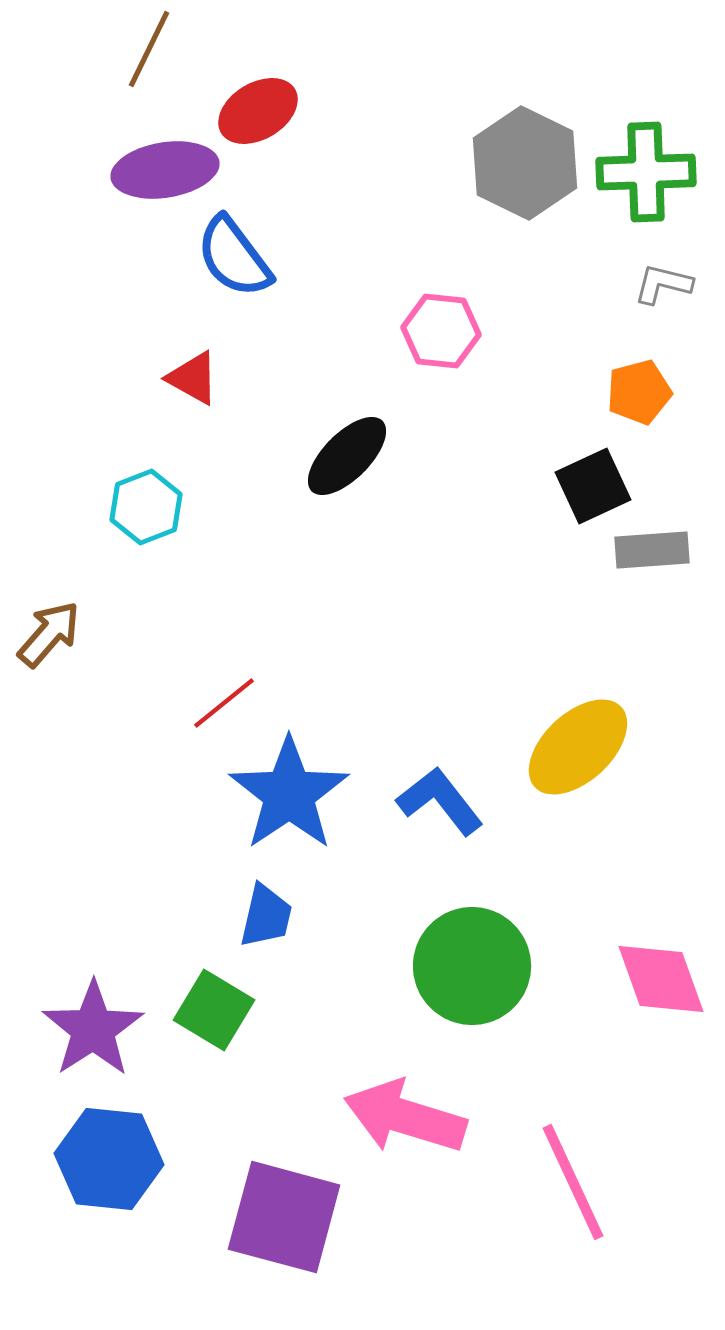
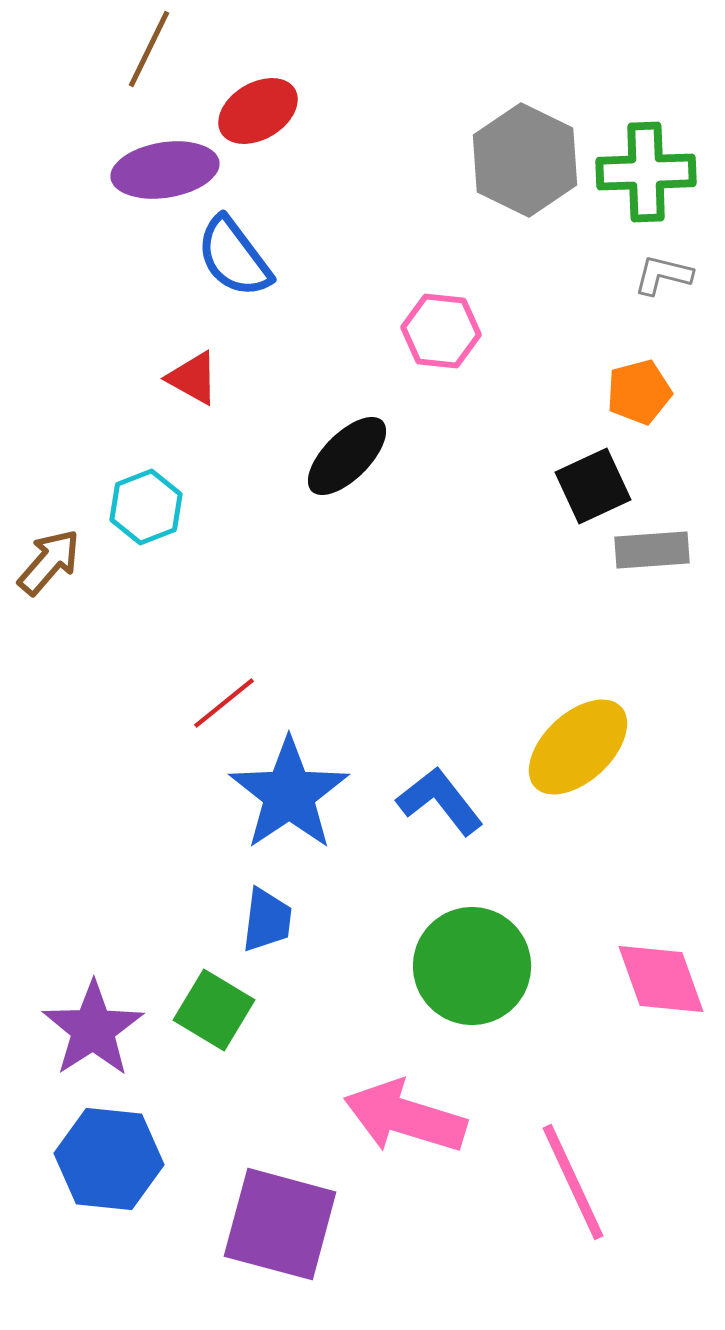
gray hexagon: moved 3 px up
gray L-shape: moved 9 px up
brown arrow: moved 72 px up
blue trapezoid: moved 1 px right, 4 px down; rotated 6 degrees counterclockwise
purple square: moved 4 px left, 7 px down
